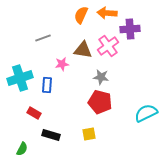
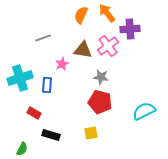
orange arrow: rotated 48 degrees clockwise
pink star: rotated 16 degrees counterclockwise
cyan semicircle: moved 2 px left, 2 px up
yellow square: moved 2 px right, 1 px up
